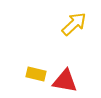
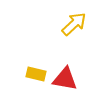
red triangle: moved 2 px up
